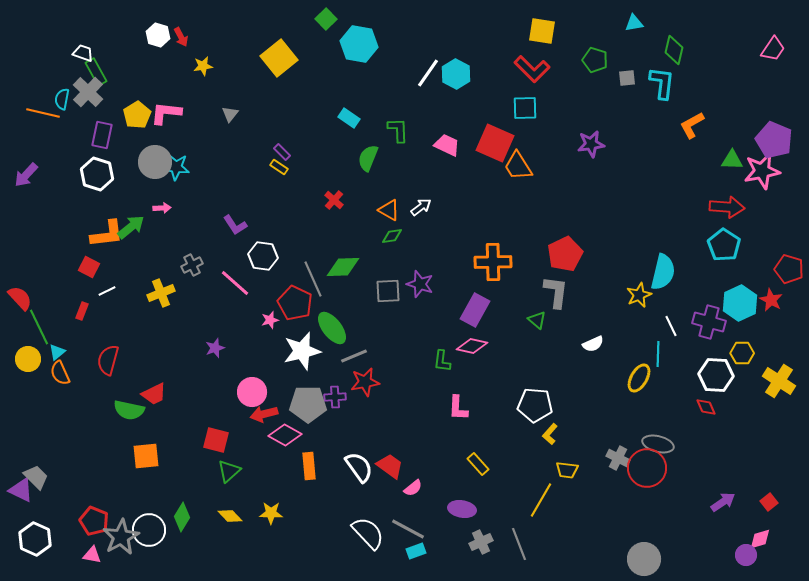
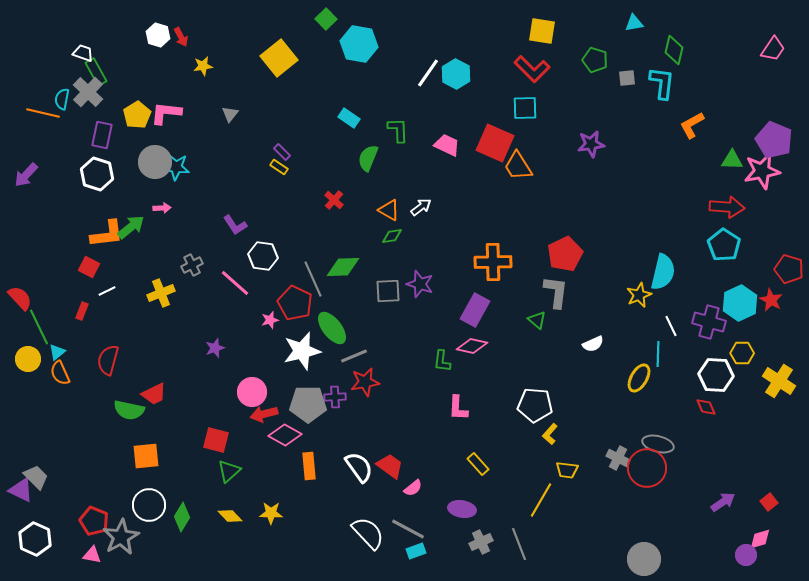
white circle at (149, 530): moved 25 px up
